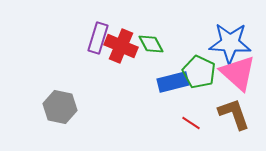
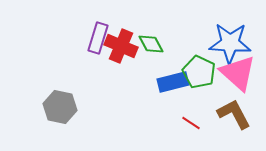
brown L-shape: rotated 9 degrees counterclockwise
